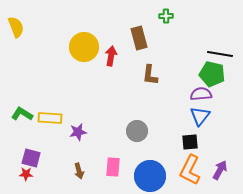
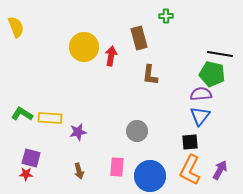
pink rectangle: moved 4 px right
